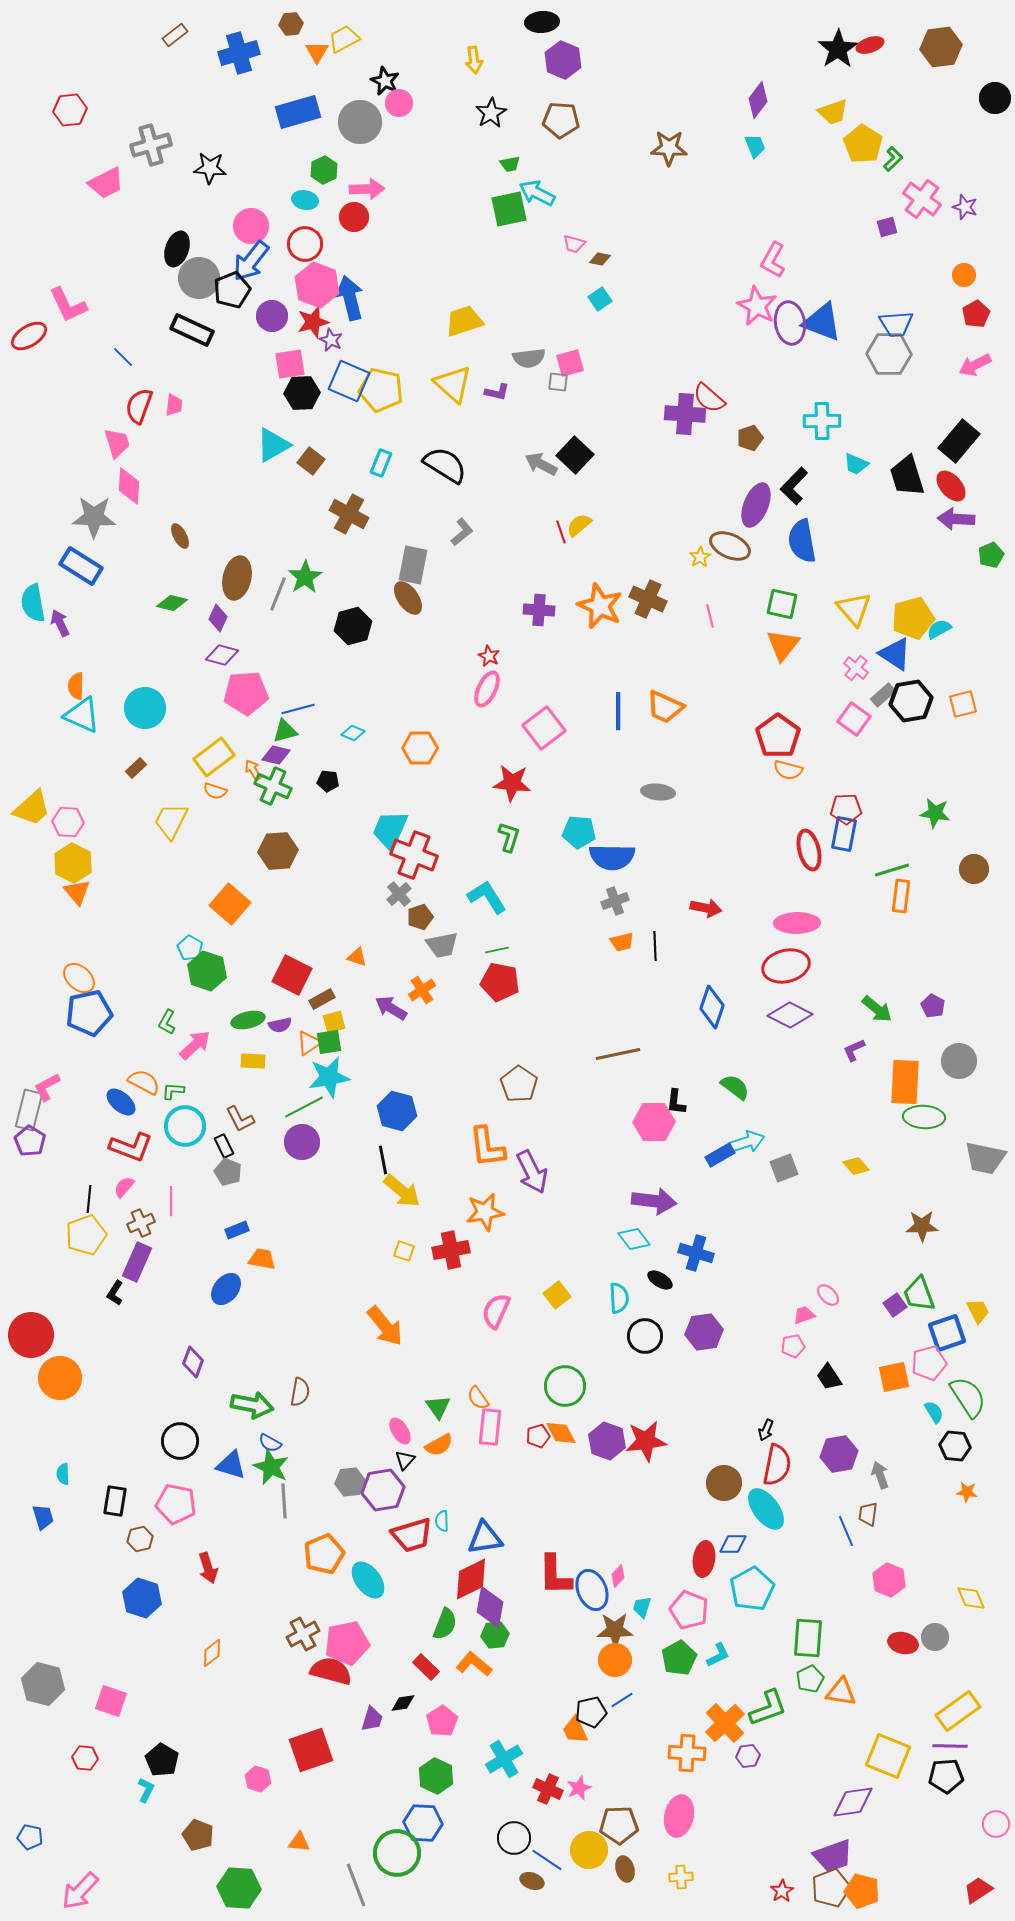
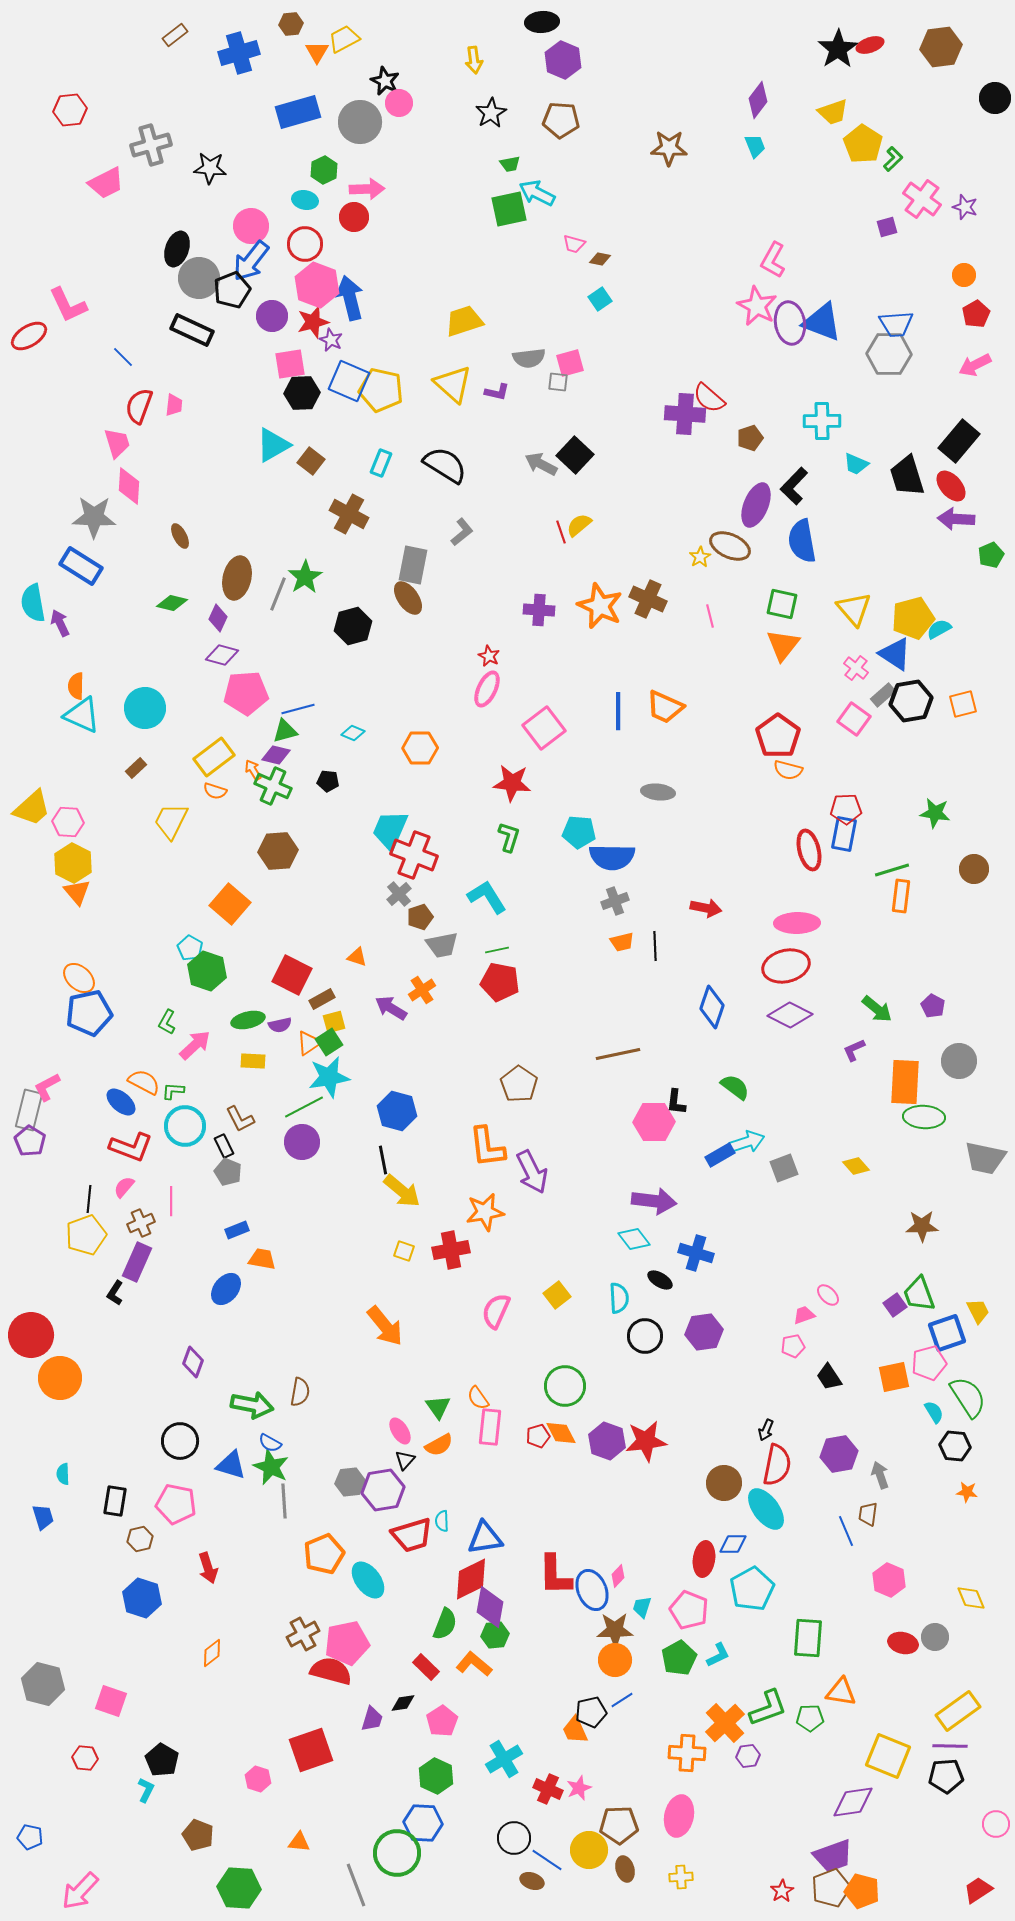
green square at (329, 1042): rotated 24 degrees counterclockwise
green pentagon at (810, 1679): moved 39 px down; rotated 24 degrees clockwise
